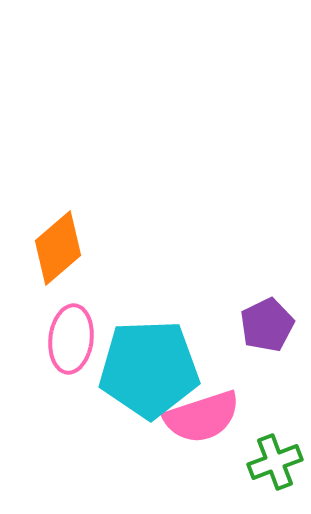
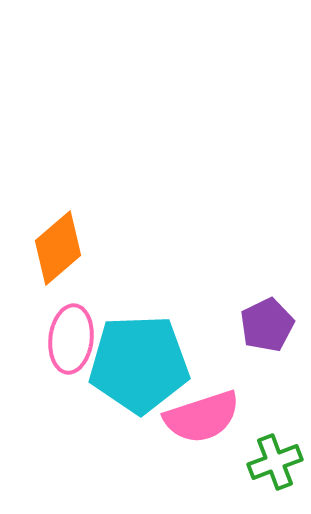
cyan pentagon: moved 10 px left, 5 px up
